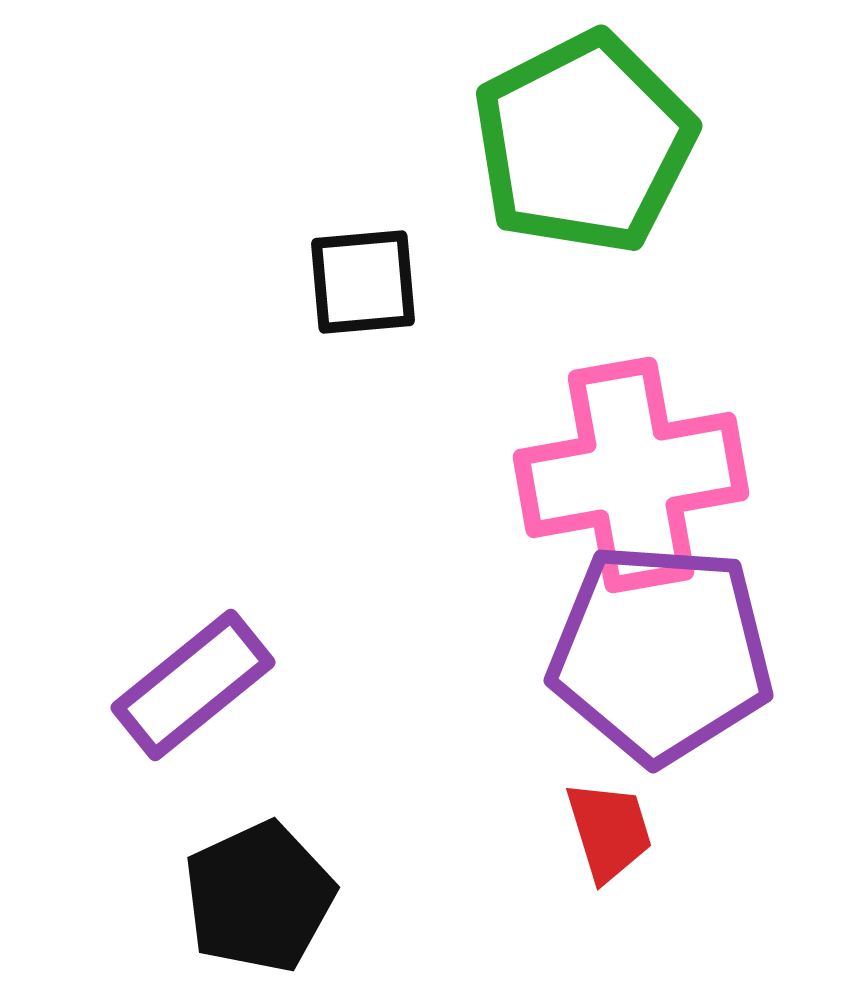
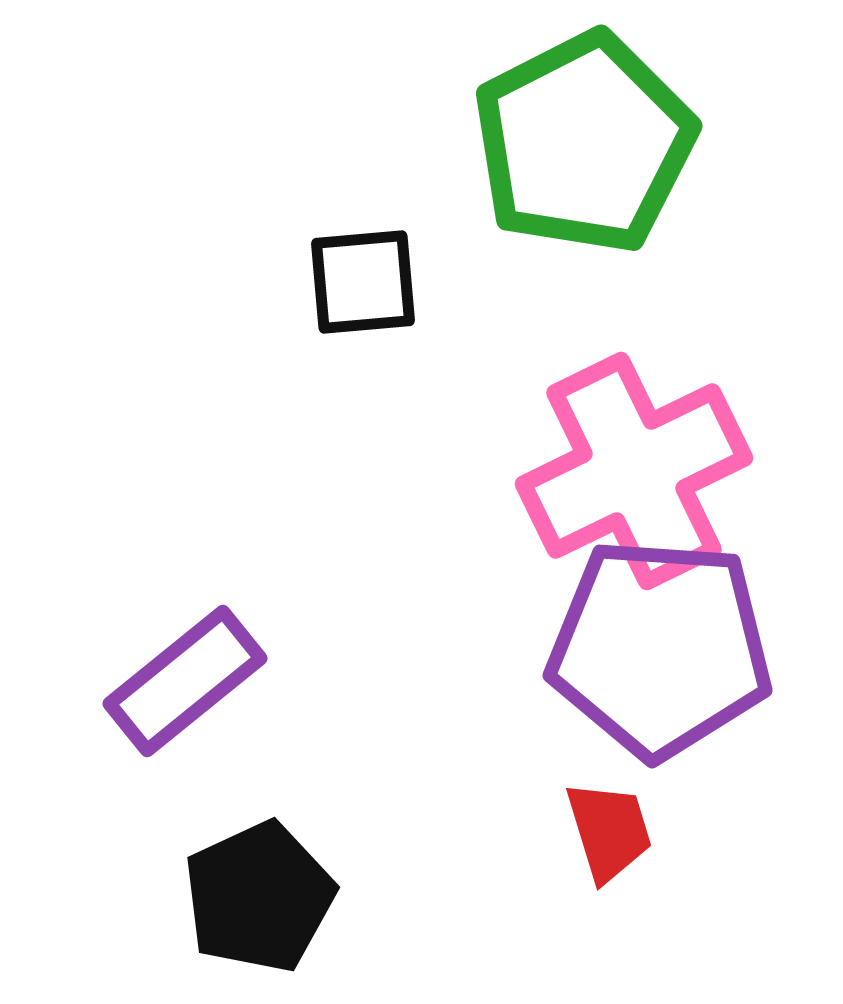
pink cross: moved 3 px right, 4 px up; rotated 16 degrees counterclockwise
purple pentagon: moved 1 px left, 5 px up
purple rectangle: moved 8 px left, 4 px up
